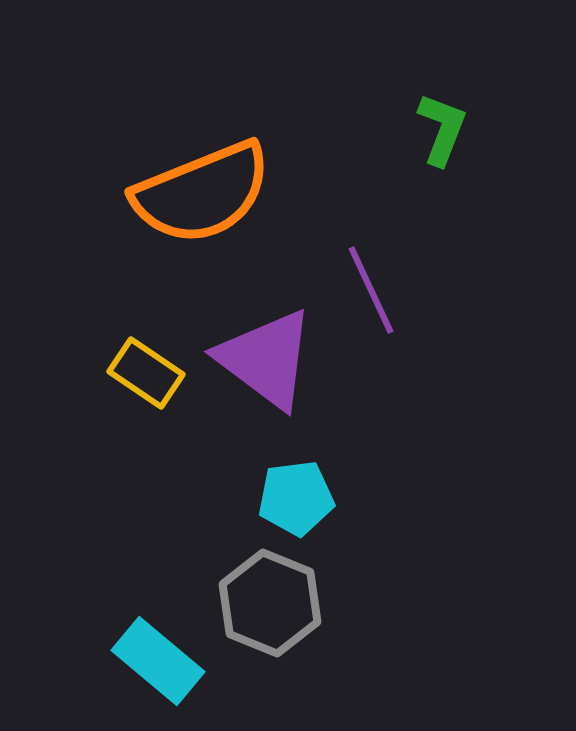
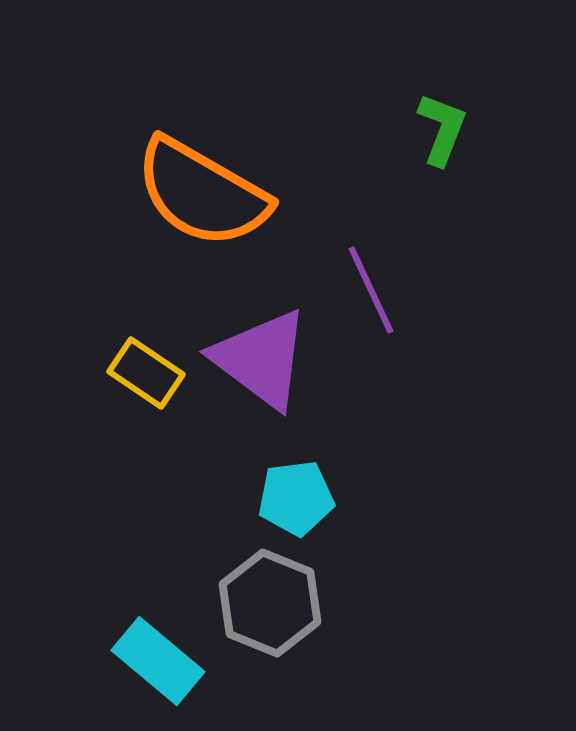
orange semicircle: rotated 52 degrees clockwise
purple triangle: moved 5 px left
